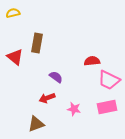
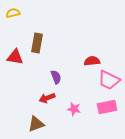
red triangle: rotated 30 degrees counterclockwise
purple semicircle: rotated 32 degrees clockwise
